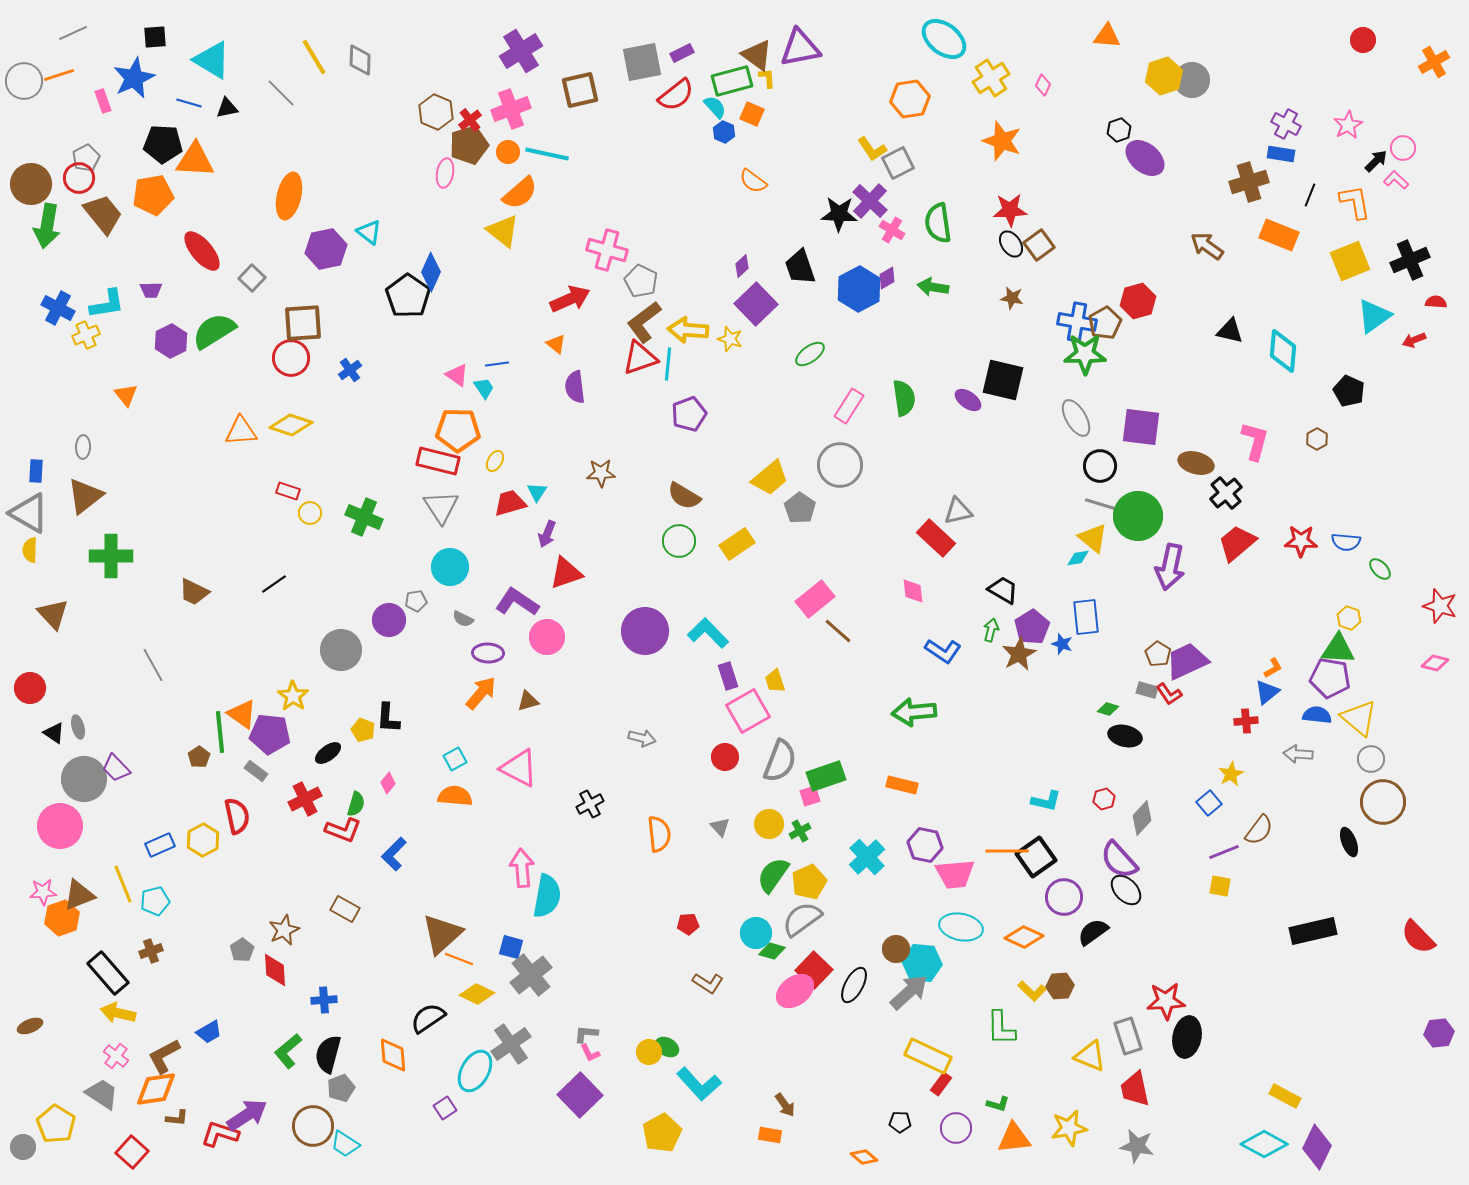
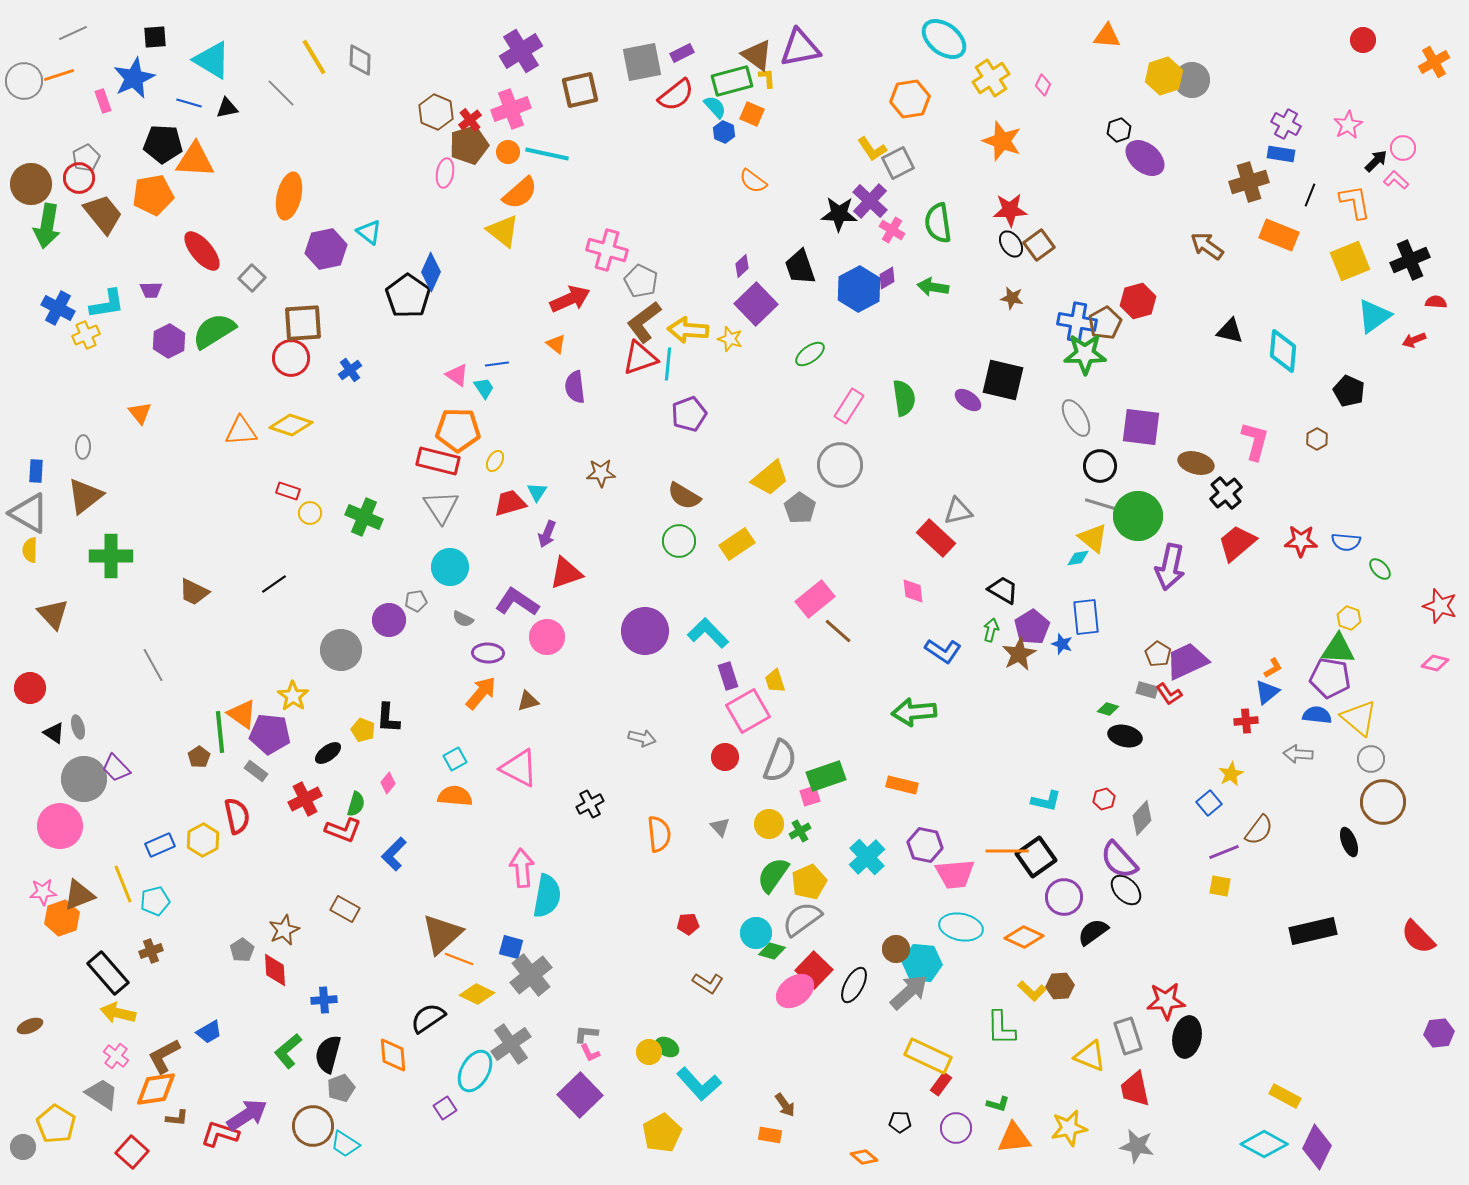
purple hexagon at (171, 341): moved 2 px left
orange triangle at (126, 395): moved 14 px right, 18 px down
